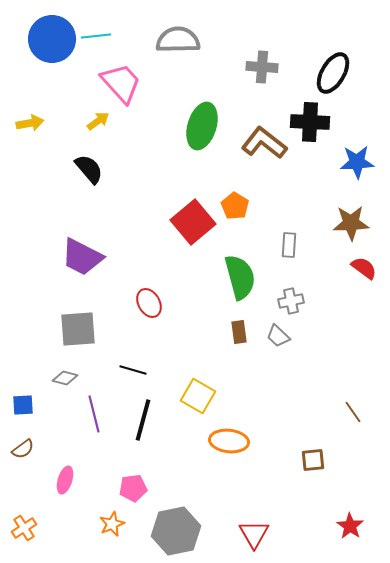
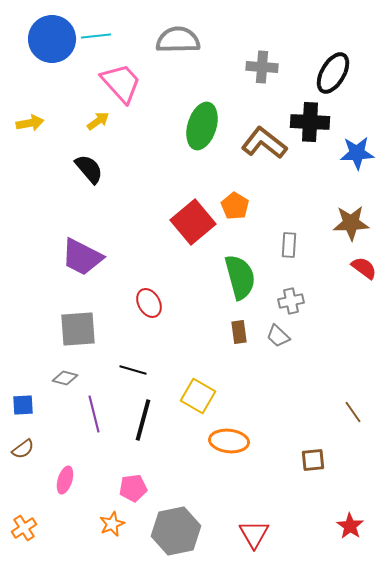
blue star at (357, 162): moved 9 px up
